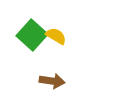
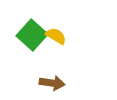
brown arrow: moved 2 px down
